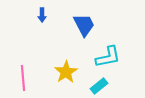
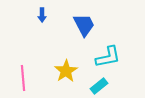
yellow star: moved 1 px up
